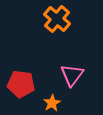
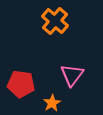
orange cross: moved 2 px left, 2 px down
